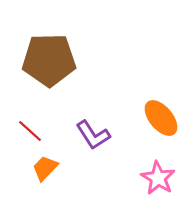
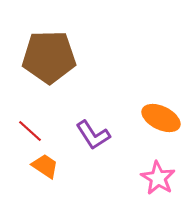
brown pentagon: moved 3 px up
orange ellipse: rotated 24 degrees counterclockwise
orange trapezoid: moved 2 px up; rotated 80 degrees clockwise
